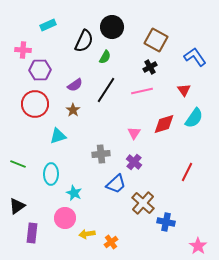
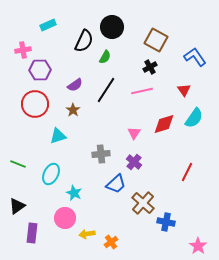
pink cross: rotated 14 degrees counterclockwise
cyan ellipse: rotated 25 degrees clockwise
